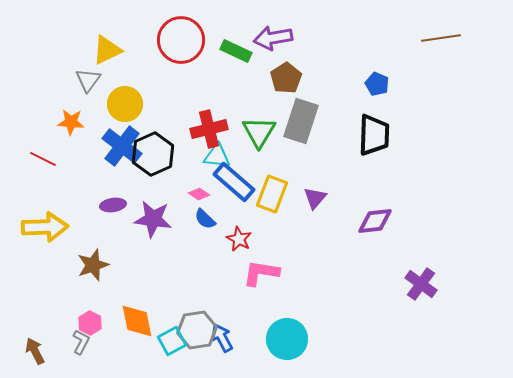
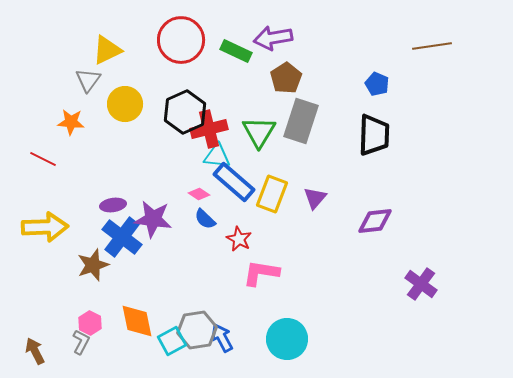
brown line: moved 9 px left, 8 px down
blue cross: moved 91 px down
black hexagon: moved 32 px right, 42 px up
